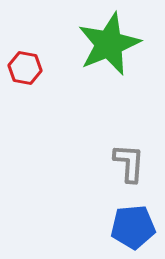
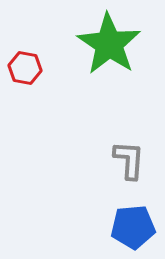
green star: rotated 16 degrees counterclockwise
gray L-shape: moved 3 px up
